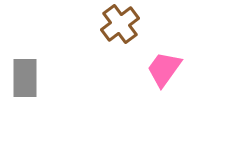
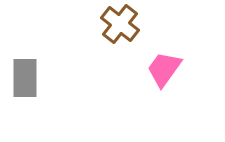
brown cross: rotated 15 degrees counterclockwise
